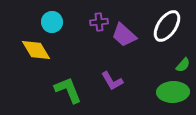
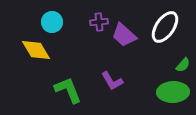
white ellipse: moved 2 px left, 1 px down
